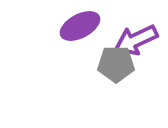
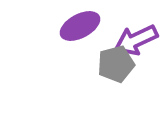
gray pentagon: rotated 15 degrees counterclockwise
